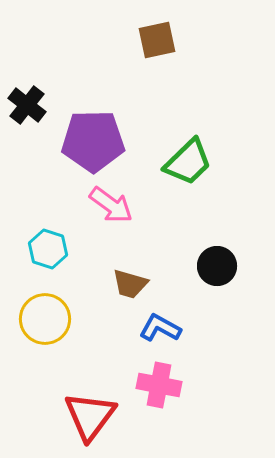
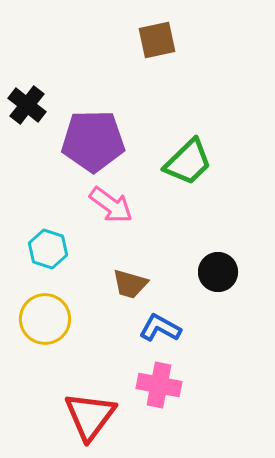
black circle: moved 1 px right, 6 px down
